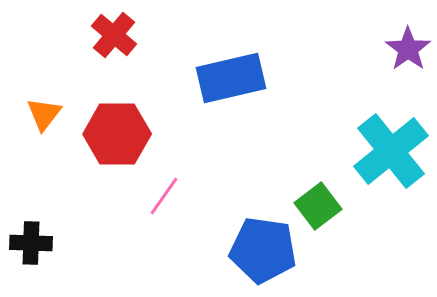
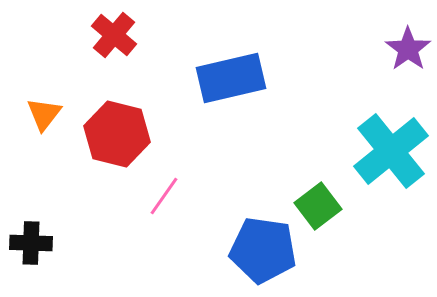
red hexagon: rotated 14 degrees clockwise
